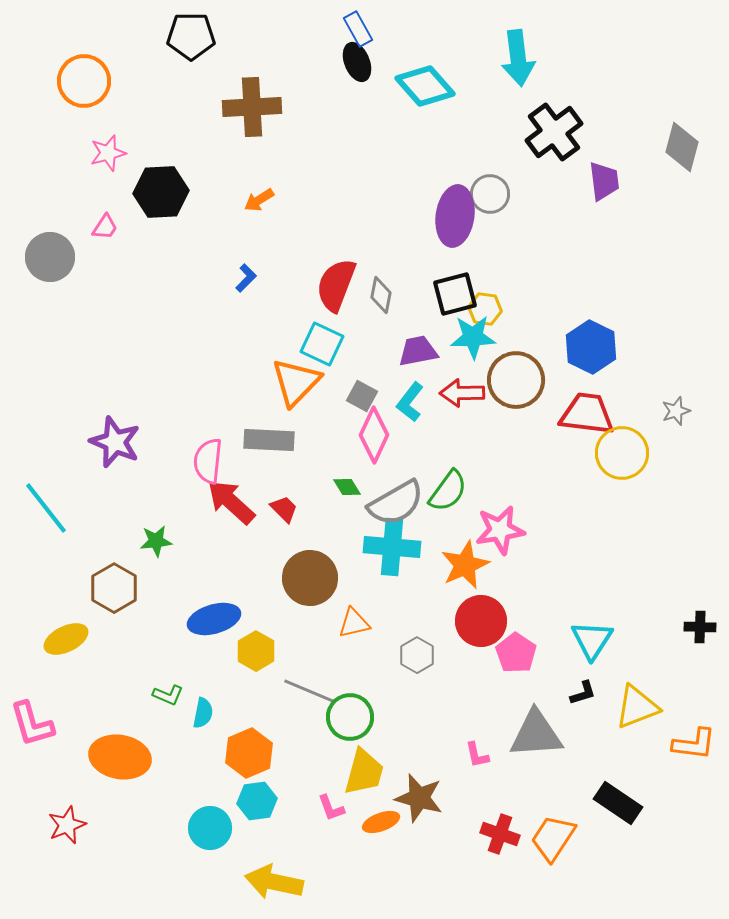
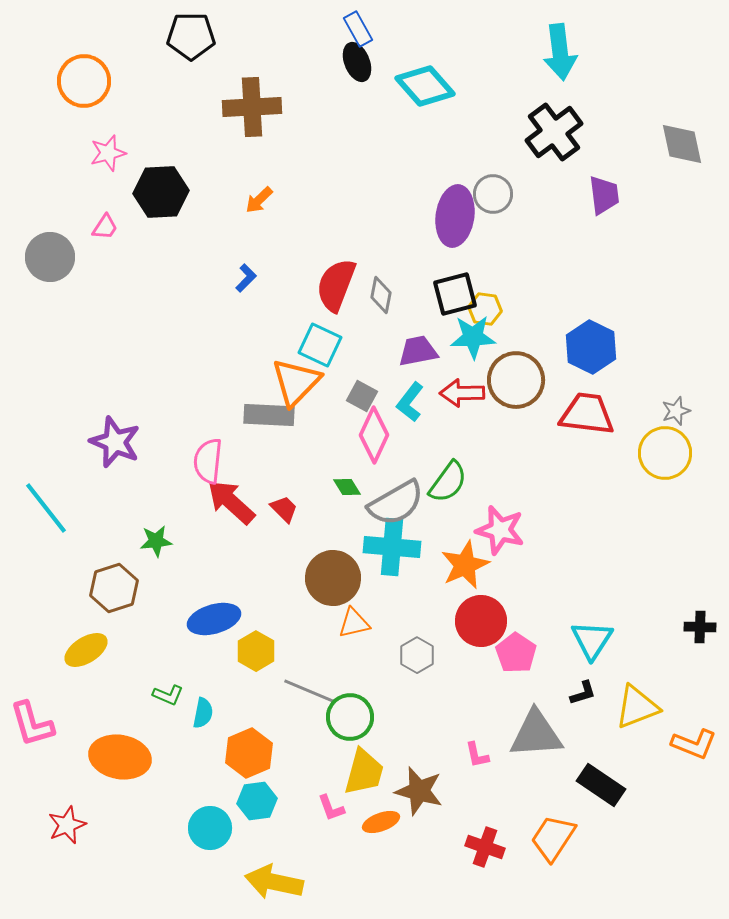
cyan arrow at (518, 58): moved 42 px right, 6 px up
gray diamond at (682, 147): moved 3 px up; rotated 27 degrees counterclockwise
purple trapezoid at (604, 181): moved 14 px down
gray circle at (490, 194): moved 3 px right
orange arrow at (259, 200): rotated 12 degrees counterclockwise
cyan square at (322, 344): moved 2 px left, 1 px down
gray rectangle at (269, 440): moved 25 px up
yellow circle at (622, 453): moved 43 px right
green semicircle at (448, 491): moved 9 px up
pink star at (500, 530): rotated 24 degrees clockwise
brown circle at (310, 578): moved 23 px right
brown hexagon at (114, 588): rotated 12 degrees clockwise
yellow ellipse at (66, 639): moved 20 px right, 11 px down; rotated 6 degrees counterclockwise
orange L-shape at (694, 744): rotated 15 degrees clockwise
brown star at (419, 798): moved 7 px up
black rectangle at (618, 803): moved 17 px left, 18 px up
red cross at (500, 834): moved 15 px left, 13 px down
